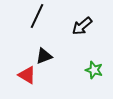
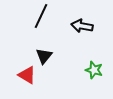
black line: moved 4 px right
black arrow: rotated 50 degrees clockwise
black triangle: rotated 30 degrees counterclockwise
